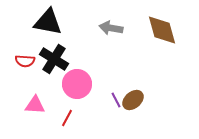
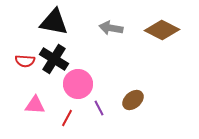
black triangle: moved 6 px right
brown diamond: rotated 48 degrees counterclockwise
pink circle: moved 1 px right
purple line: moved 17 px left, 8 px down
